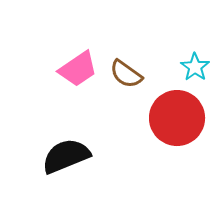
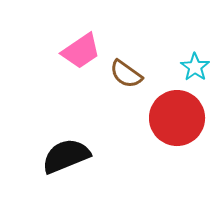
pink trapezoid: moved 3 px right, 18 px up
